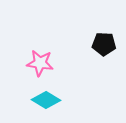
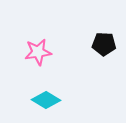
pink star: moved 2 px left, 11 px up; rotated 16 degrees counterclockwise
